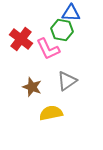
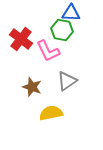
pink L-shape: moved 2 px down
